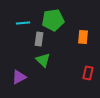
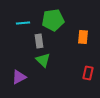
gray rectangle: moved 2 px down; rotated 16 degrees counterclockwise
